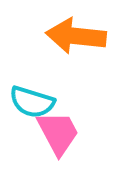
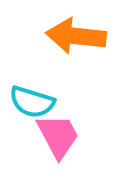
pink trapezoid: moved 3 px down
